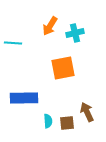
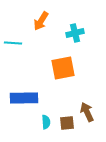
orange arrow: moved 9 px left, 5 px up
cyan semicircle: moved 2 px left, 1 px down
